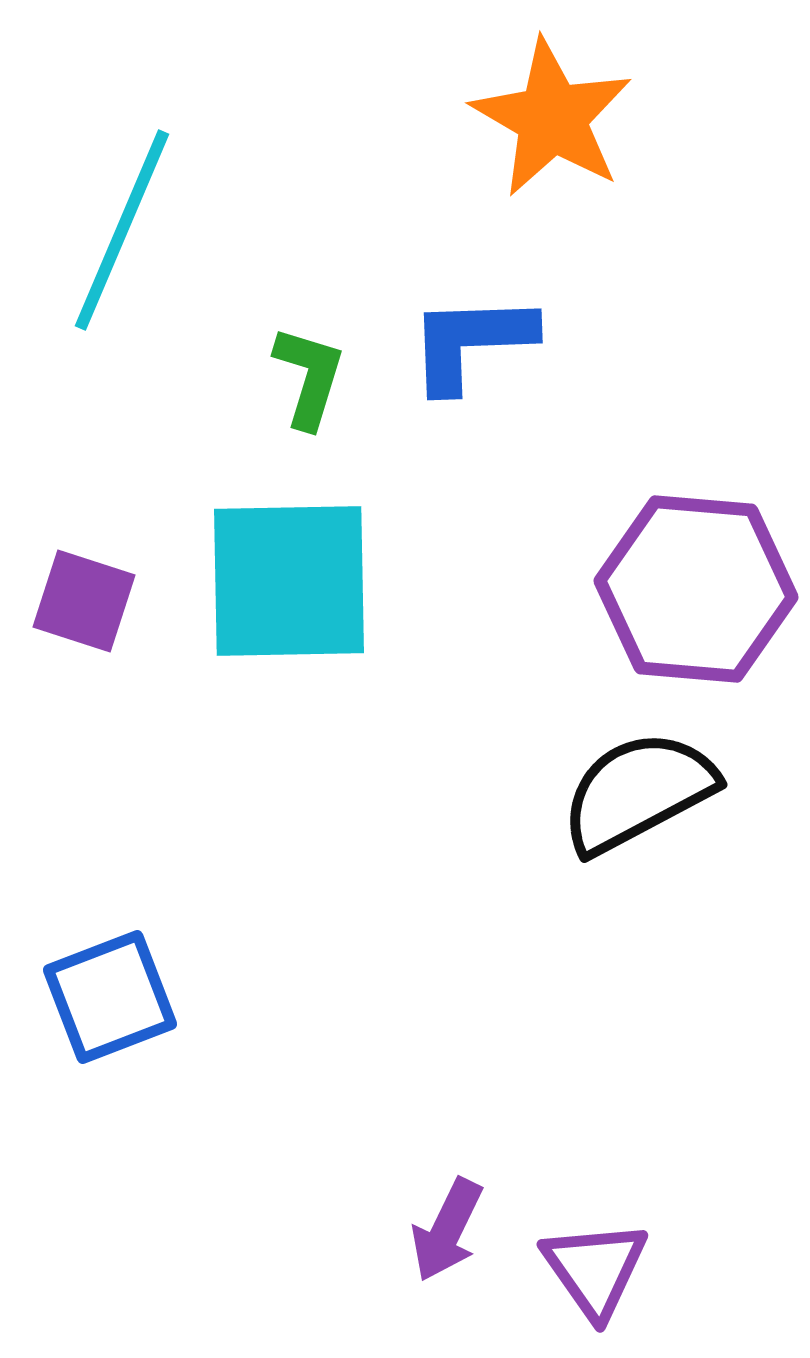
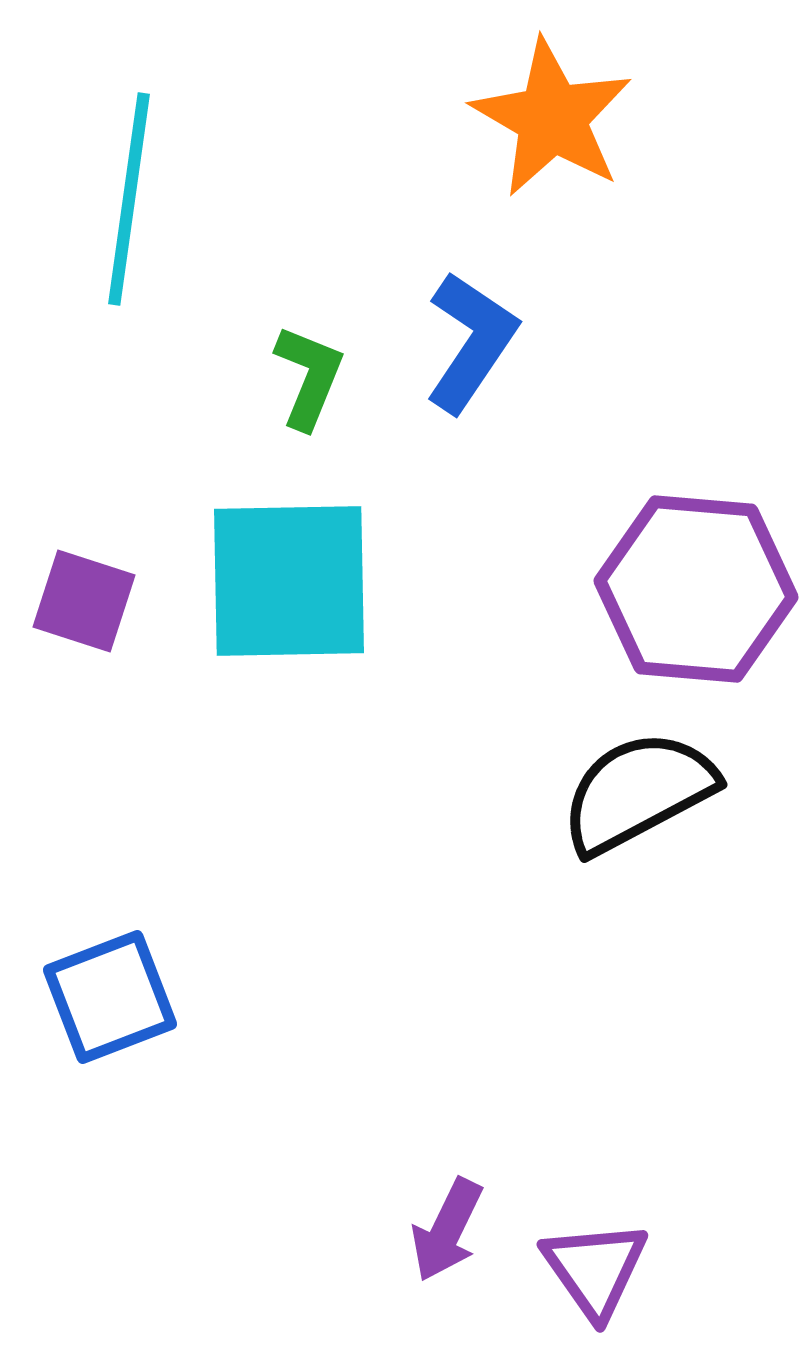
cyan line: moved 7 px right, 31 px up; rotated 15 degrees counterclockwise
blue L-shape: rotated 126 degrees clockwise
green L-shape: rotated 5 degrees clockwise
